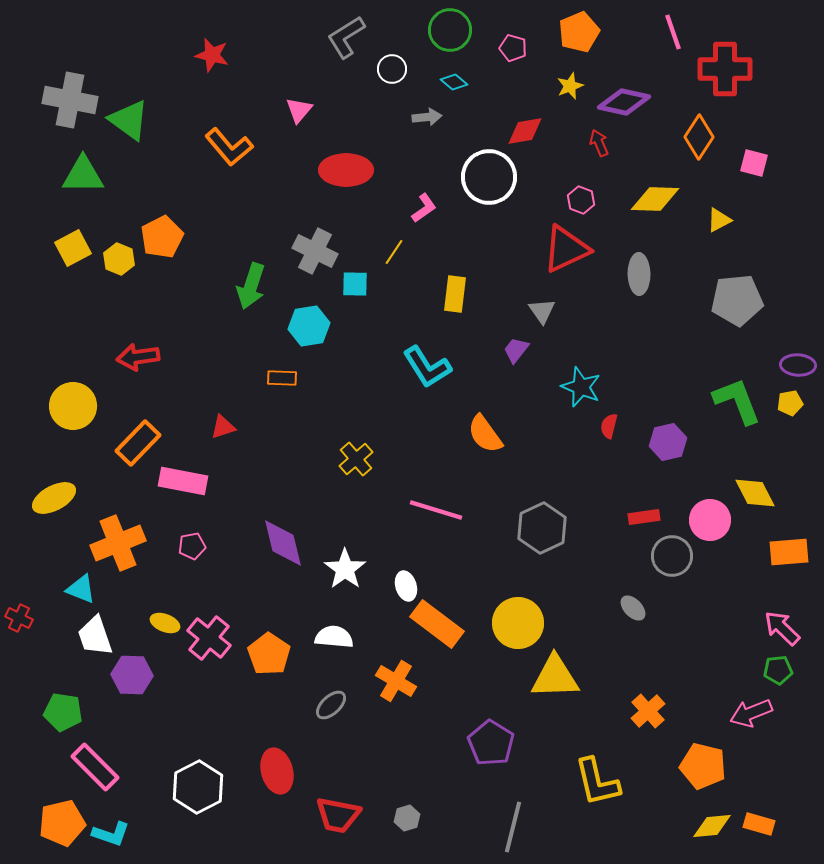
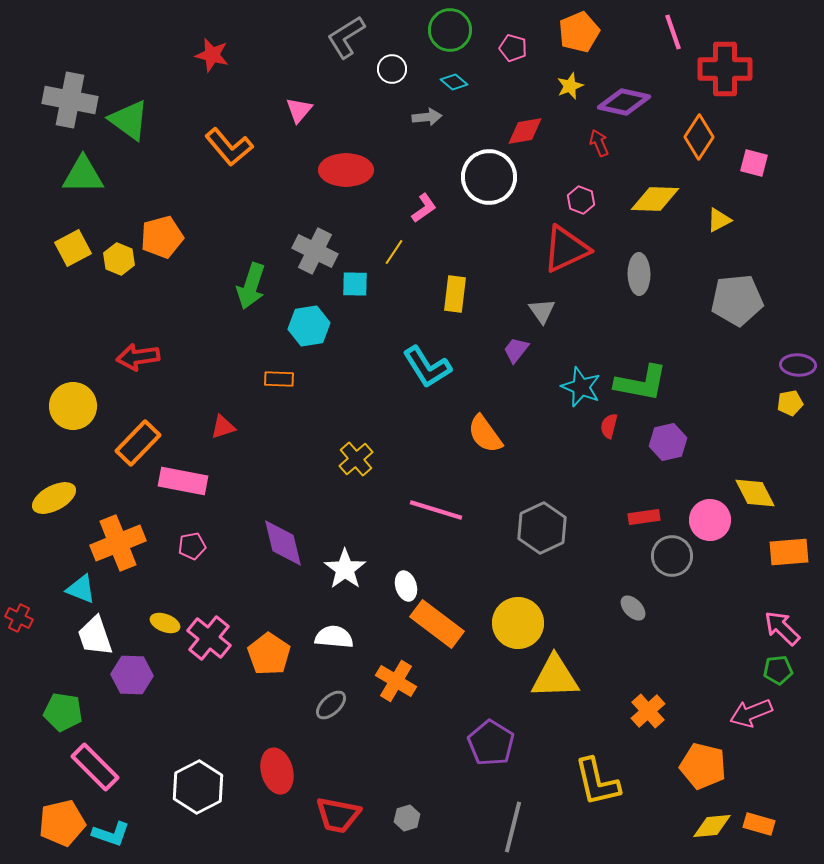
orange pentagon at (162, 237): rotated 12 degrees clockwise
orange rectangle at (282, 378): moved 3 px left, 1 px down
green L-shape at (737, 401): moved 96 px left, 18 px up; rotated 122 degrees clockwise
